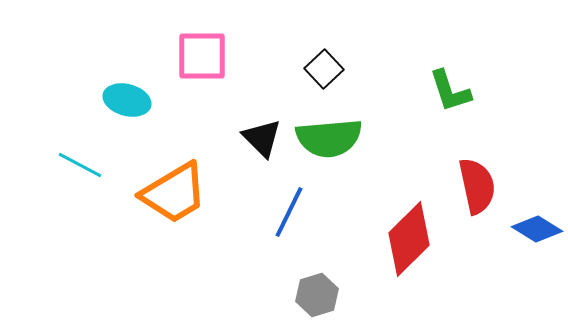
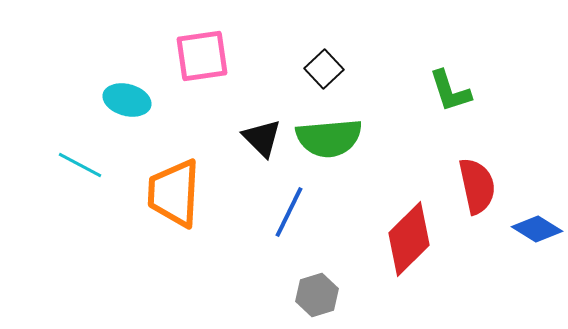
pink square: rotated 8 degrees counterclockwise
orange trapezoid: rotated 124 degrees clockwise
